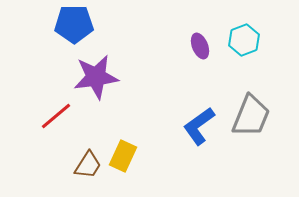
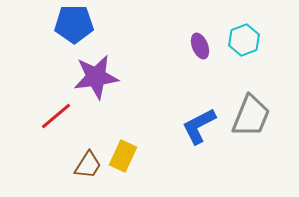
blue L-shape: rotated 9 degrees clockwise
